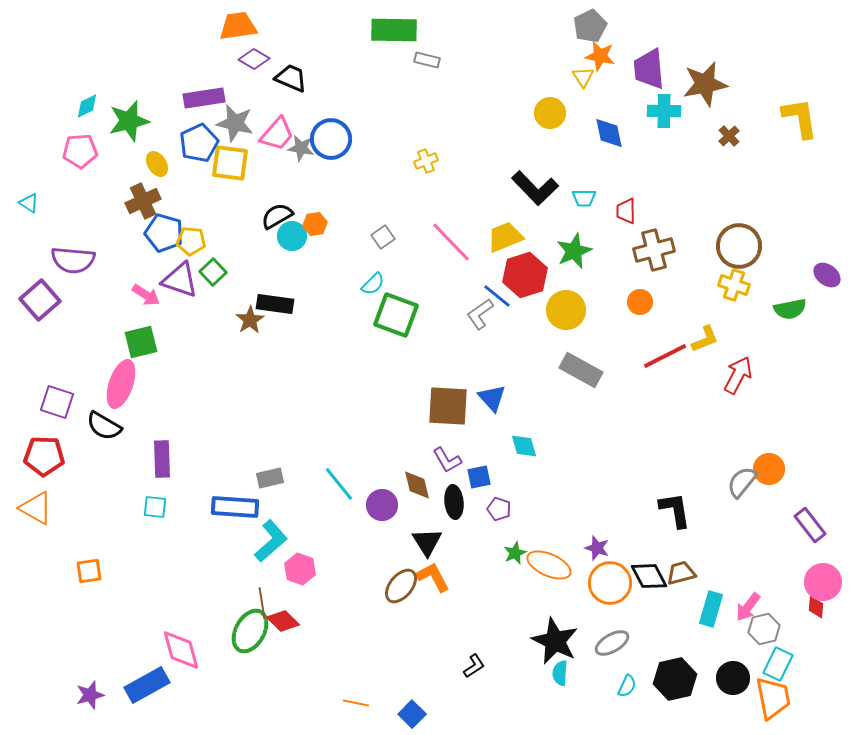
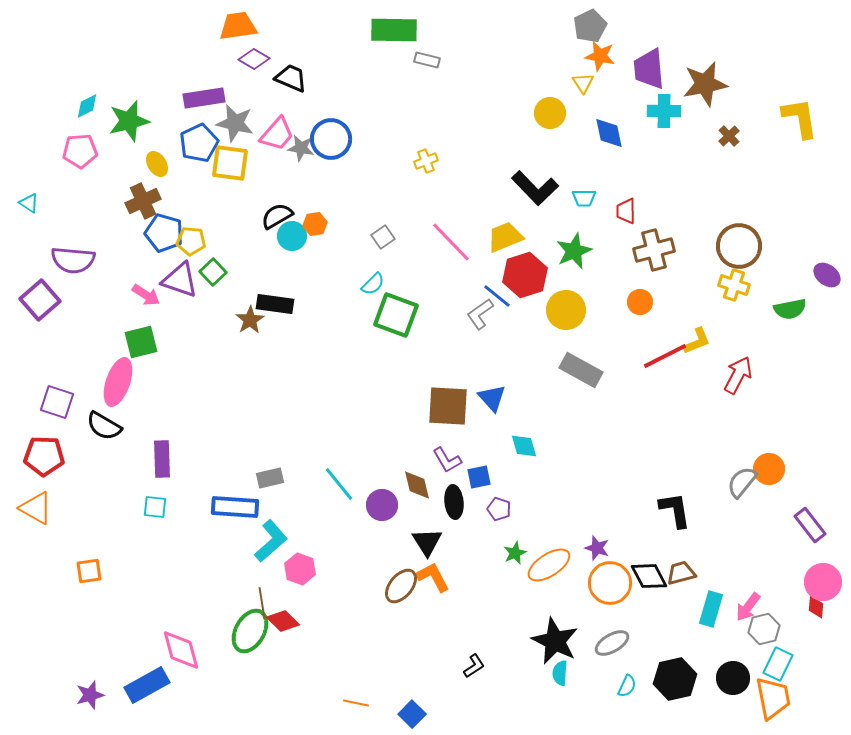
yellow triangle at (583, 77): moved 6 px down
yellow L-shape at (705, 339): moved 8 px left, 2 px down
pink ellipse at (121, 384): moved 3 px left, 2 px up
orange ellipse at (549, 565): rotated 57 degrees counterclockwise
